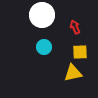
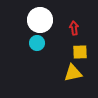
white circle: moved 2 px left, 5 px down
red arrow: moved 1 px left, 1 px down; rotated 16 degrees clockwise
cyan circle: moved 7 px left, 4 px up
